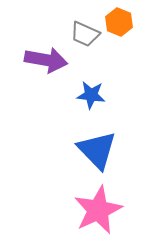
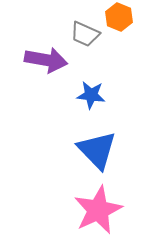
orange hexagon: moved 5 px up
